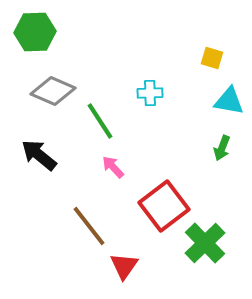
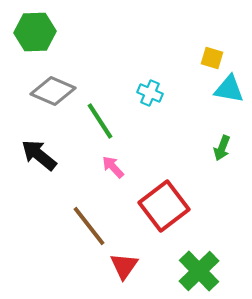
cyan cross: rotated 25 degrees clockwise
cyan triangle: moved 12 px up
green cross: moved 6 px left, 28 px down
